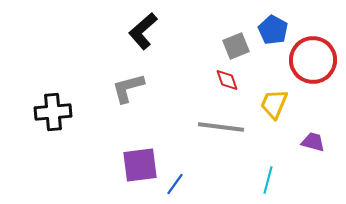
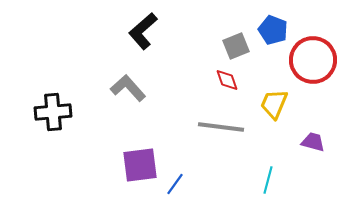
blue pentagon: rotated 8 degrees counterclockwise
gray L-shape: rotated 63 degrees clockwise
